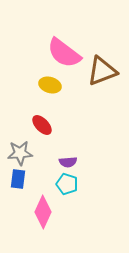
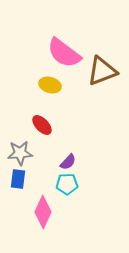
purple semicircle: rotated 42 degrees counterclockwise
cyan pentagon: rotated 20 degrees counterclockwise
